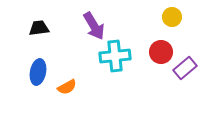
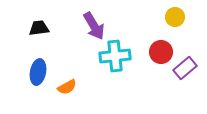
yellow circle: moved 3 px right
